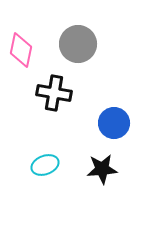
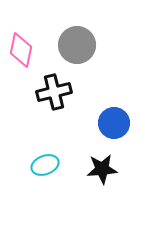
gray circle: moved 1 px left, 1 px down
black cross: moved 1 px up; rotated 24 degrees counterclockwise
